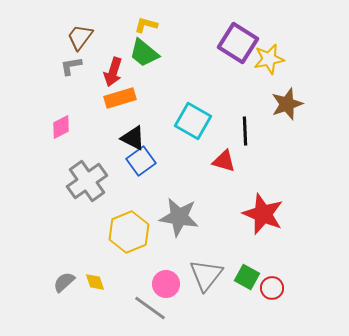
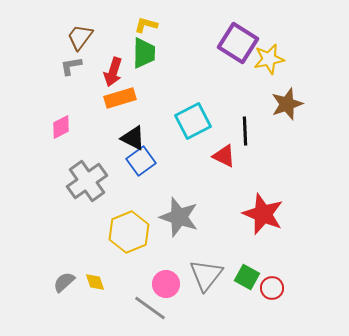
green trapezoid: rotated 128 degrees counterclockwise
cyan square: rotated 33 degrees clockwise
red triangle: moved 5 px up; rotated 10 degrees clockwise
gray star: rotated 9 degrees clockwise
